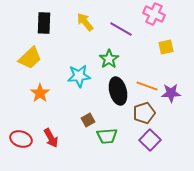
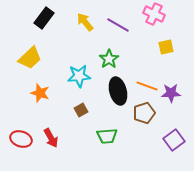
black rectangle: moved 5 px up; rotated 35 degrees clockwise
purple line: moved 3 px left, 4 px up
orange star: rotated 18 degrees counterclockwise
brown square: moved 7 px left, 10 px up
purple square: moved 24 px right; rotated 10 degrees clockwise
